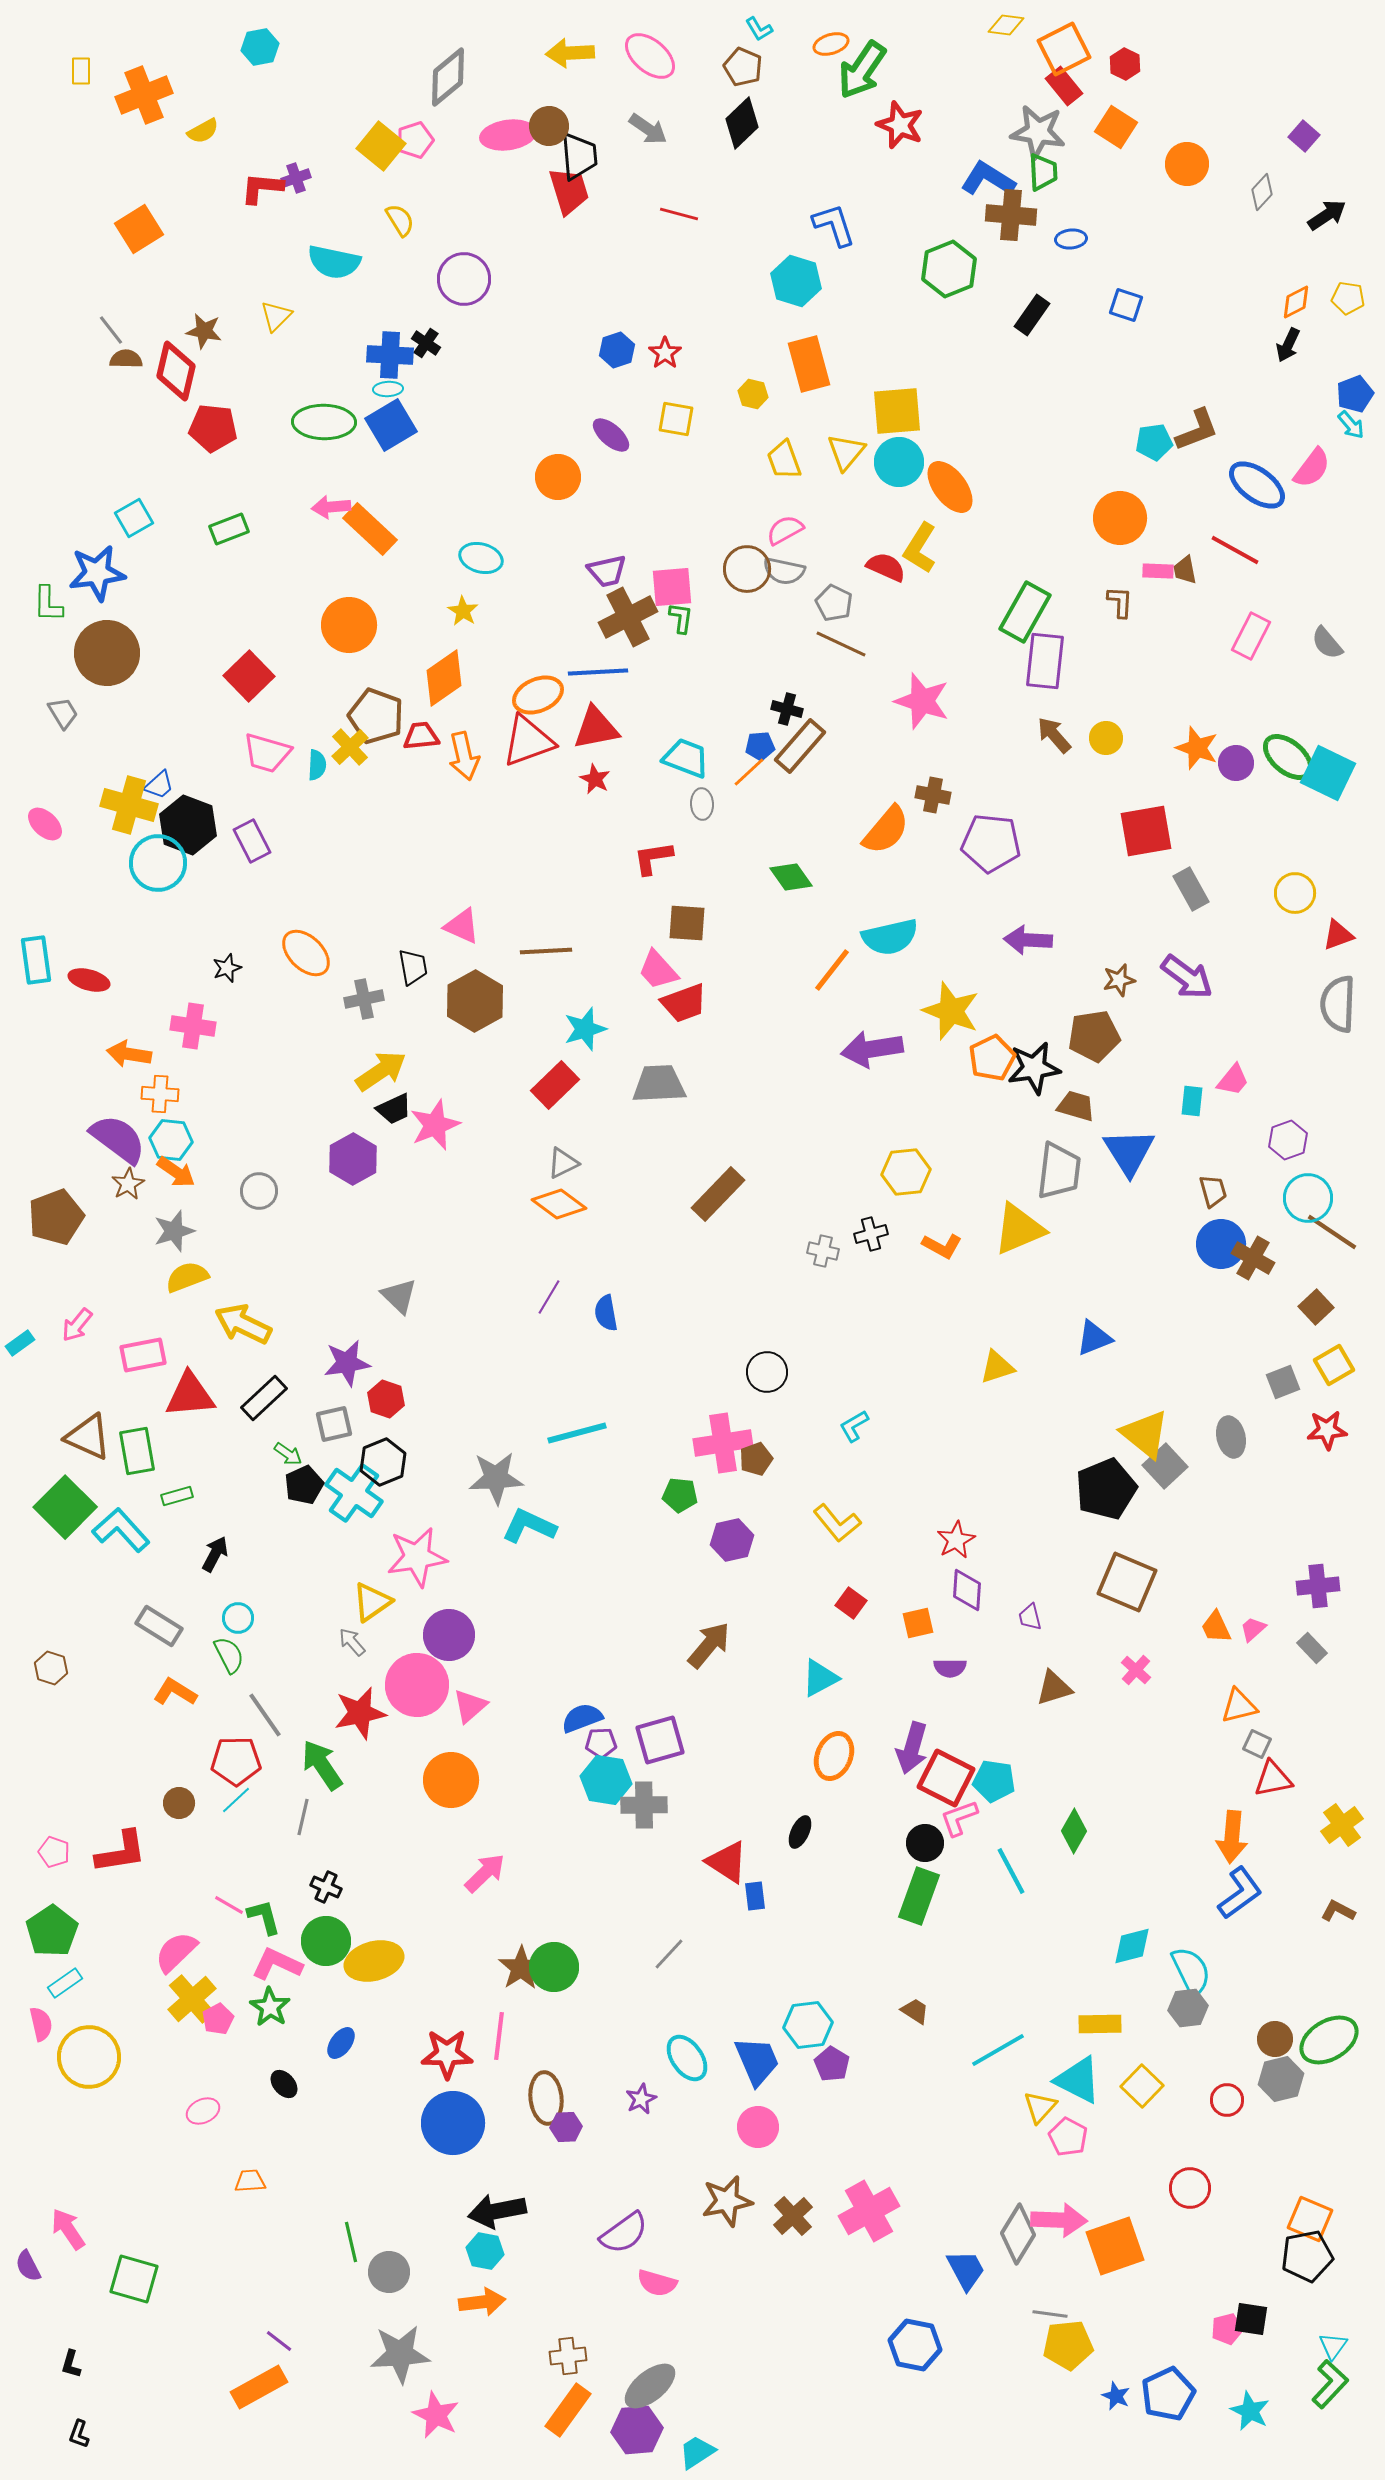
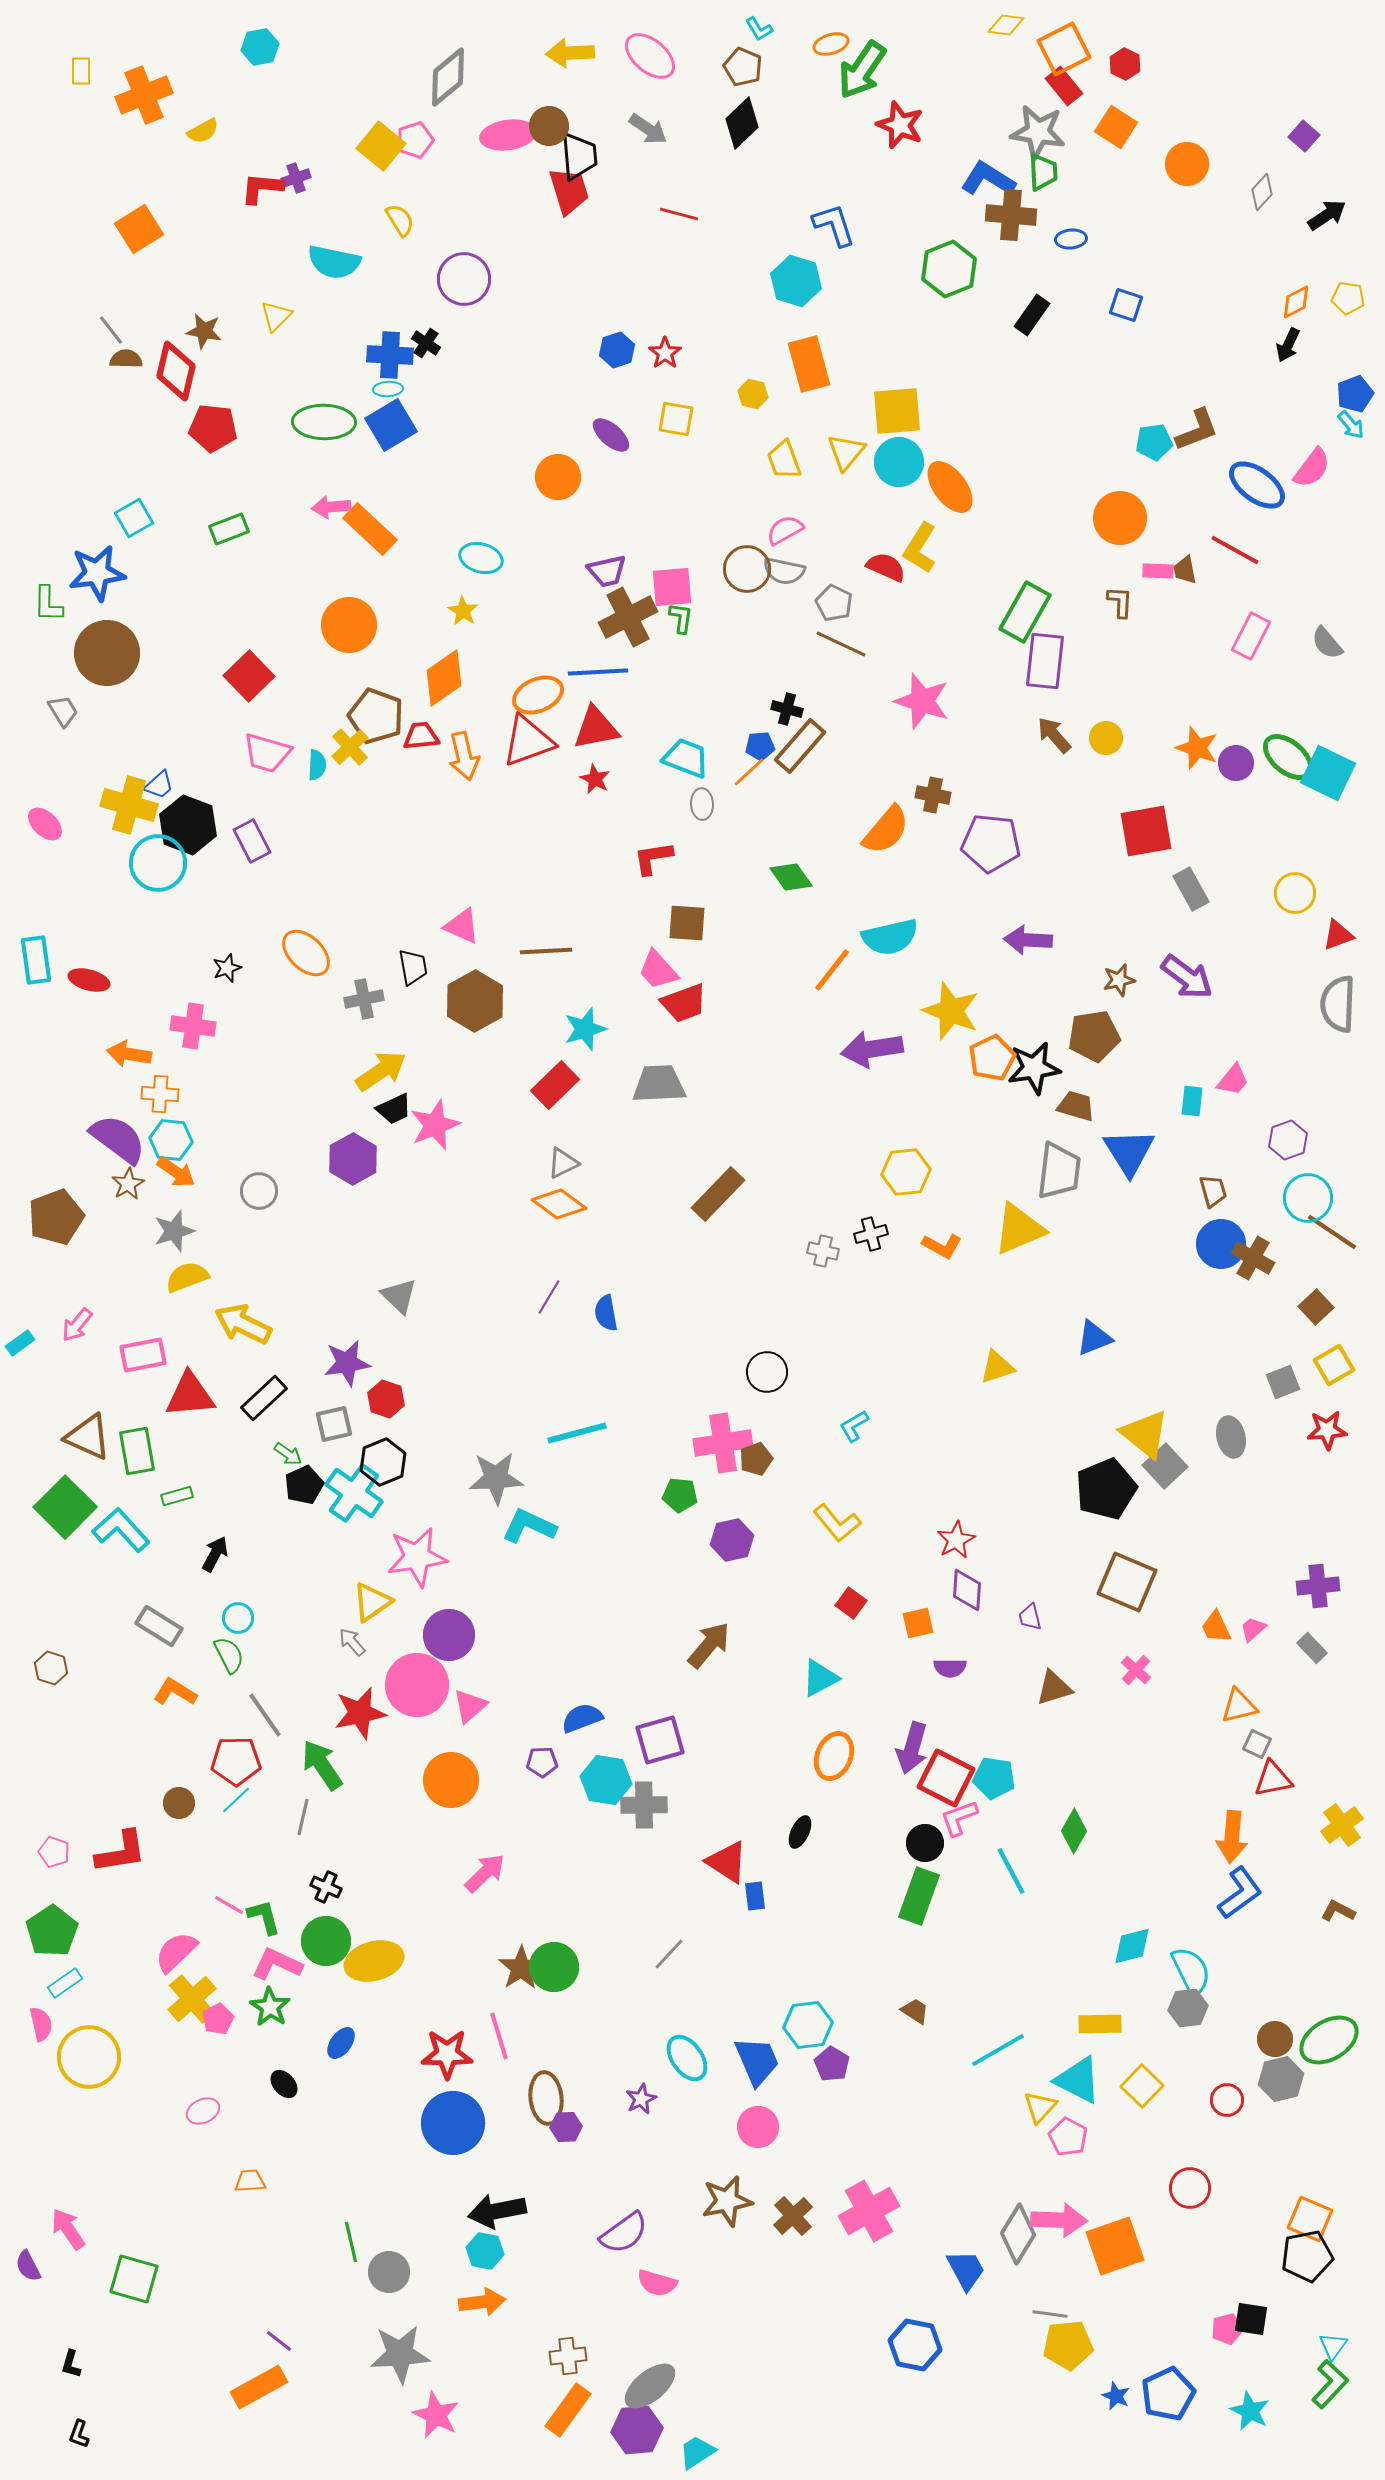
gray trapezoid at (63, 713): moved 2 px up
purple pentagon at (601, 1743): moved 59 px left, 19 px down
cyan pentagon at (994, 1781): moved 3 px up
pink line at (499, 2036): rotated 24 degrees counterclockwise
